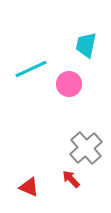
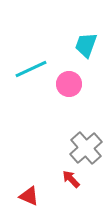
cyan trapezoid: rotated 8 degrees clockwise
red triangle: moved 9 px down
